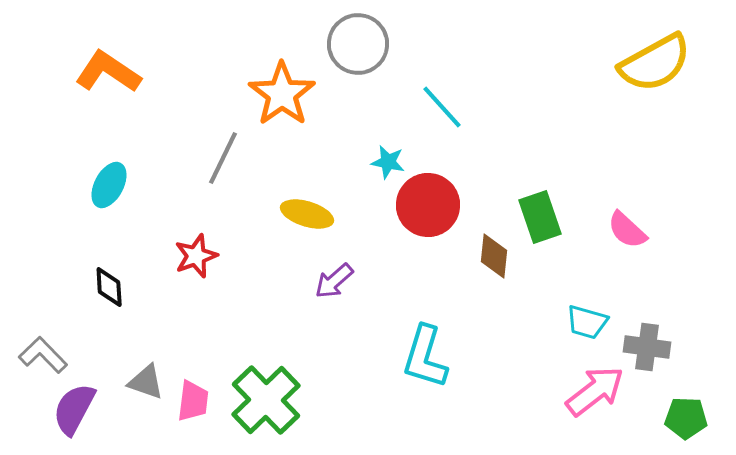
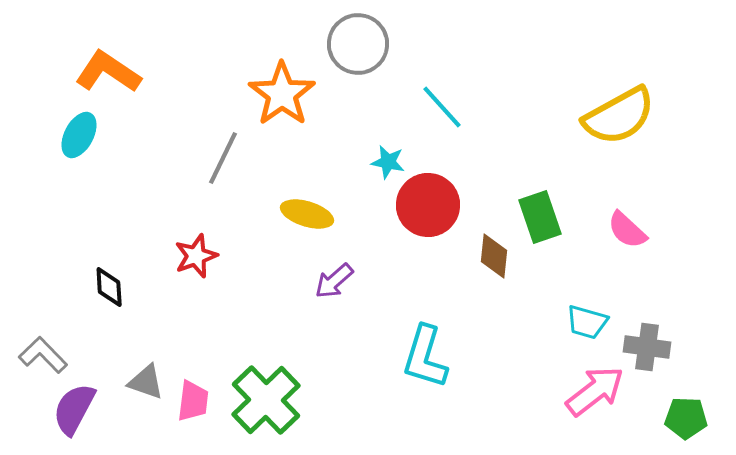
yellow semicircle: moved 36 px left, 53 px down
cyan ellipse: moved 30 px left, 50 px up
